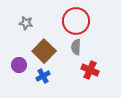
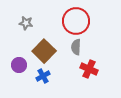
red cross: moved 1 px left, 1 px up
